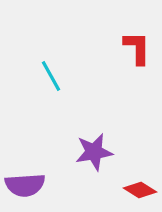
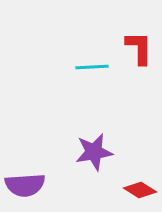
red L-shape: moved 2 px right
cyan line: moved 41 px right, 9 px up; rotated 64 degrees counterclockwise
